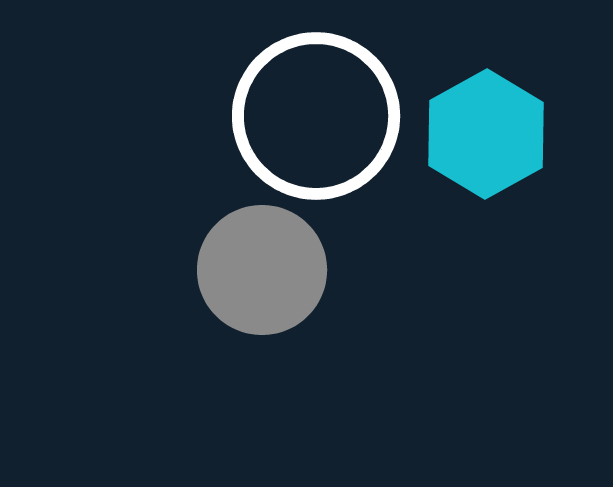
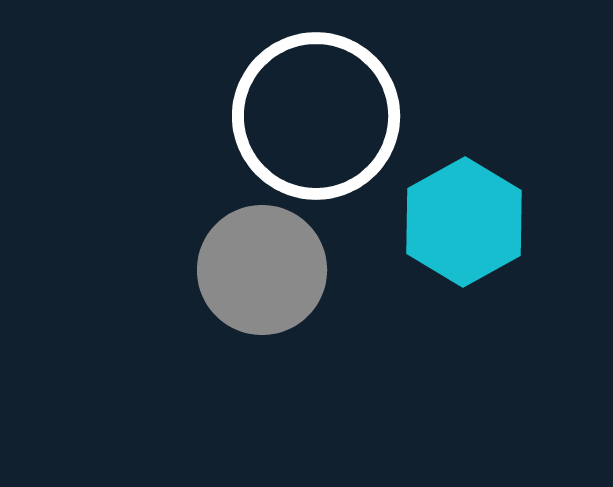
cyan hexagon: moved 22 px left, 88 px down
